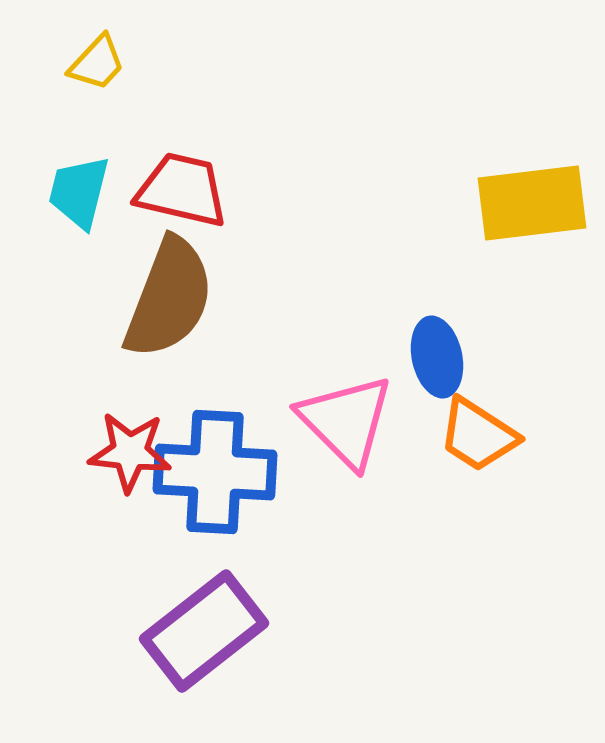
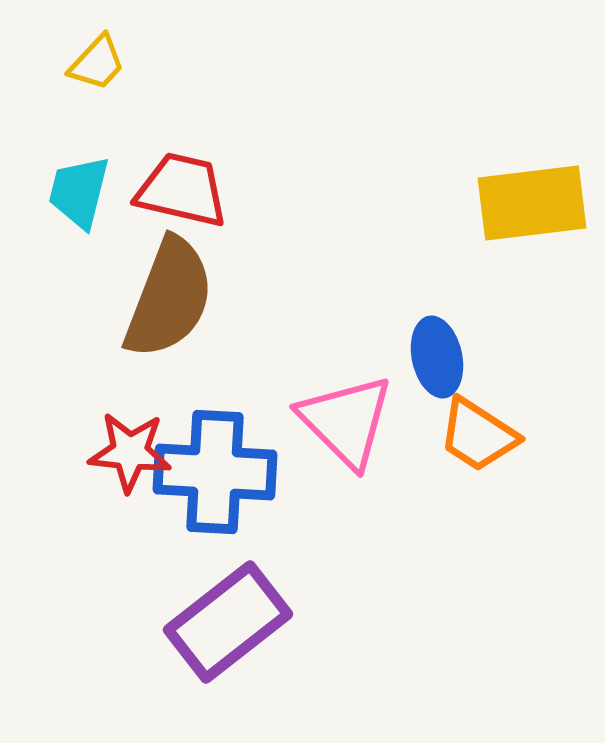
purple rectangle: moved 24 px right, 9 px up
